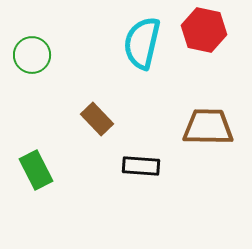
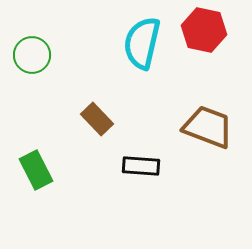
brown trapezoid: rotated 20 degrees clockwise
